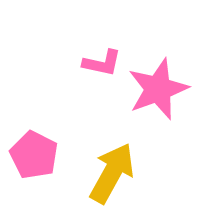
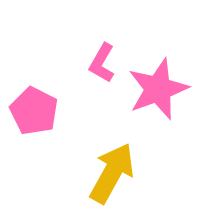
pink L-shape: rotated 108 degrees clockwise
pink pentagon: moved 44 px up
